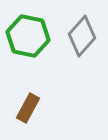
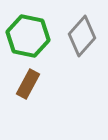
brown rectangle: moved 24 px up
